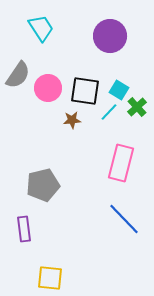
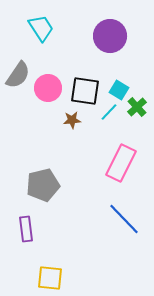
pink rectangle: rotated 12 degrees clockwise
purple rectangle: moved 2 px right
